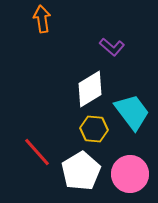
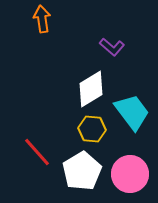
white diamond: moved 1 px right
yellow hexagon: moved 2 px left
white pentagon: moved 1 px right
